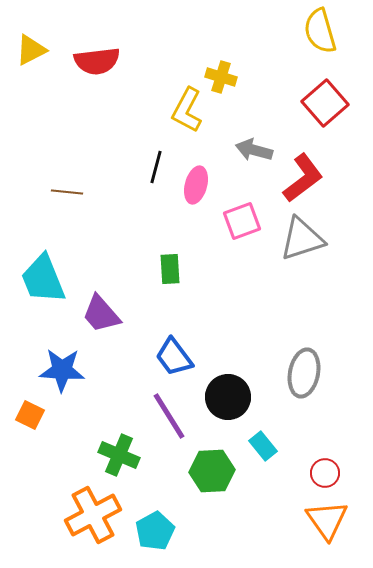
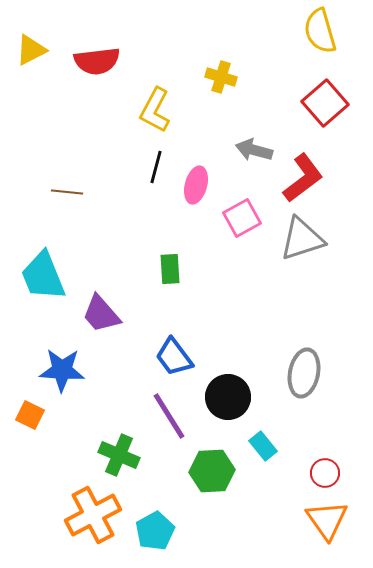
yellow L-shape: moved 32 px left
pink square: moved 3 px up; rotated 9 degrees counterclockwise
cyan trapezoid: moved 3 px up
